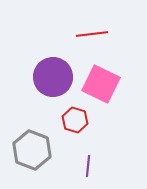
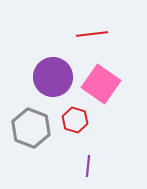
pink square: rotated 9 degrees clockwise
gray hexagon: moved 1 px left, 22 px up
